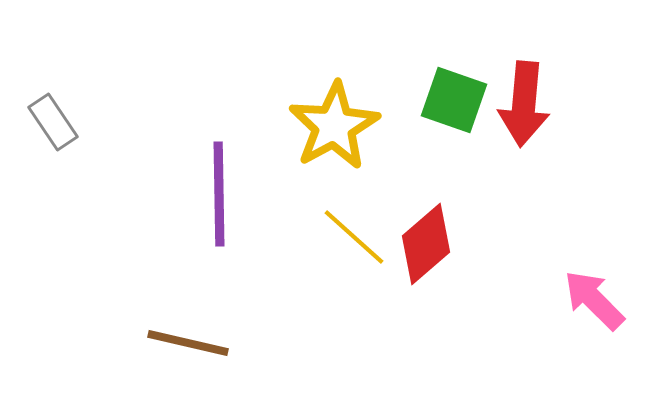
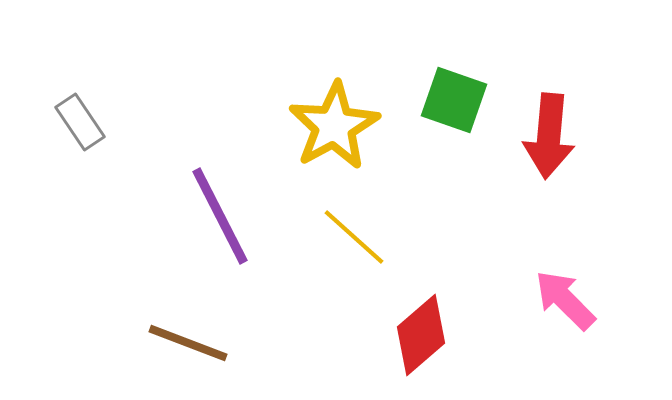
red arrow: moved 25 px right, 32 px down
gray rectangle: moved 27 px right
purple line: moved 1 px right, 22 px down; rotated 26 degrees counterclockwise
red diamond: moved 5 px left, 91 px down
pink arrow: moved 29 px left
brown line: rotated 8 degrees clockwise
